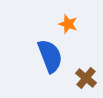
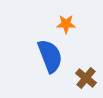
orange star: moved 2 px left; rotated 18 degrees counterclockwise
